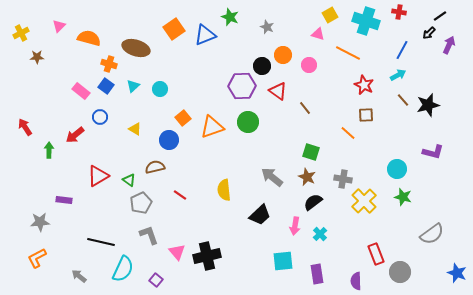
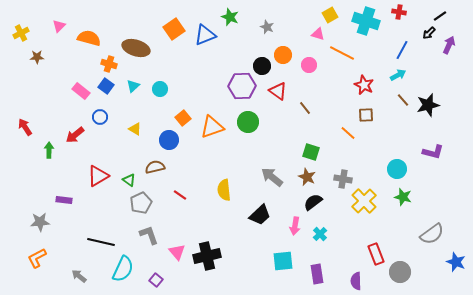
orange line at (348, 53): moved 6 px left
blue star at (457, 273): moved 1 px left, 11 px up
